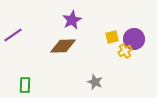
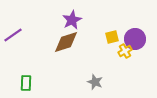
purple circle: moved 1 px right
brown diamond: moved 3 px right, 4 px up; rotated 16 degrees counterclockwise
green rectangle: moved 1 px right, 2 px up
